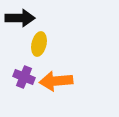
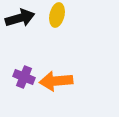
black arrow: rotated 16 degrees counterclockwise
yellow ellipse: moved 18 px right, 29 px up
